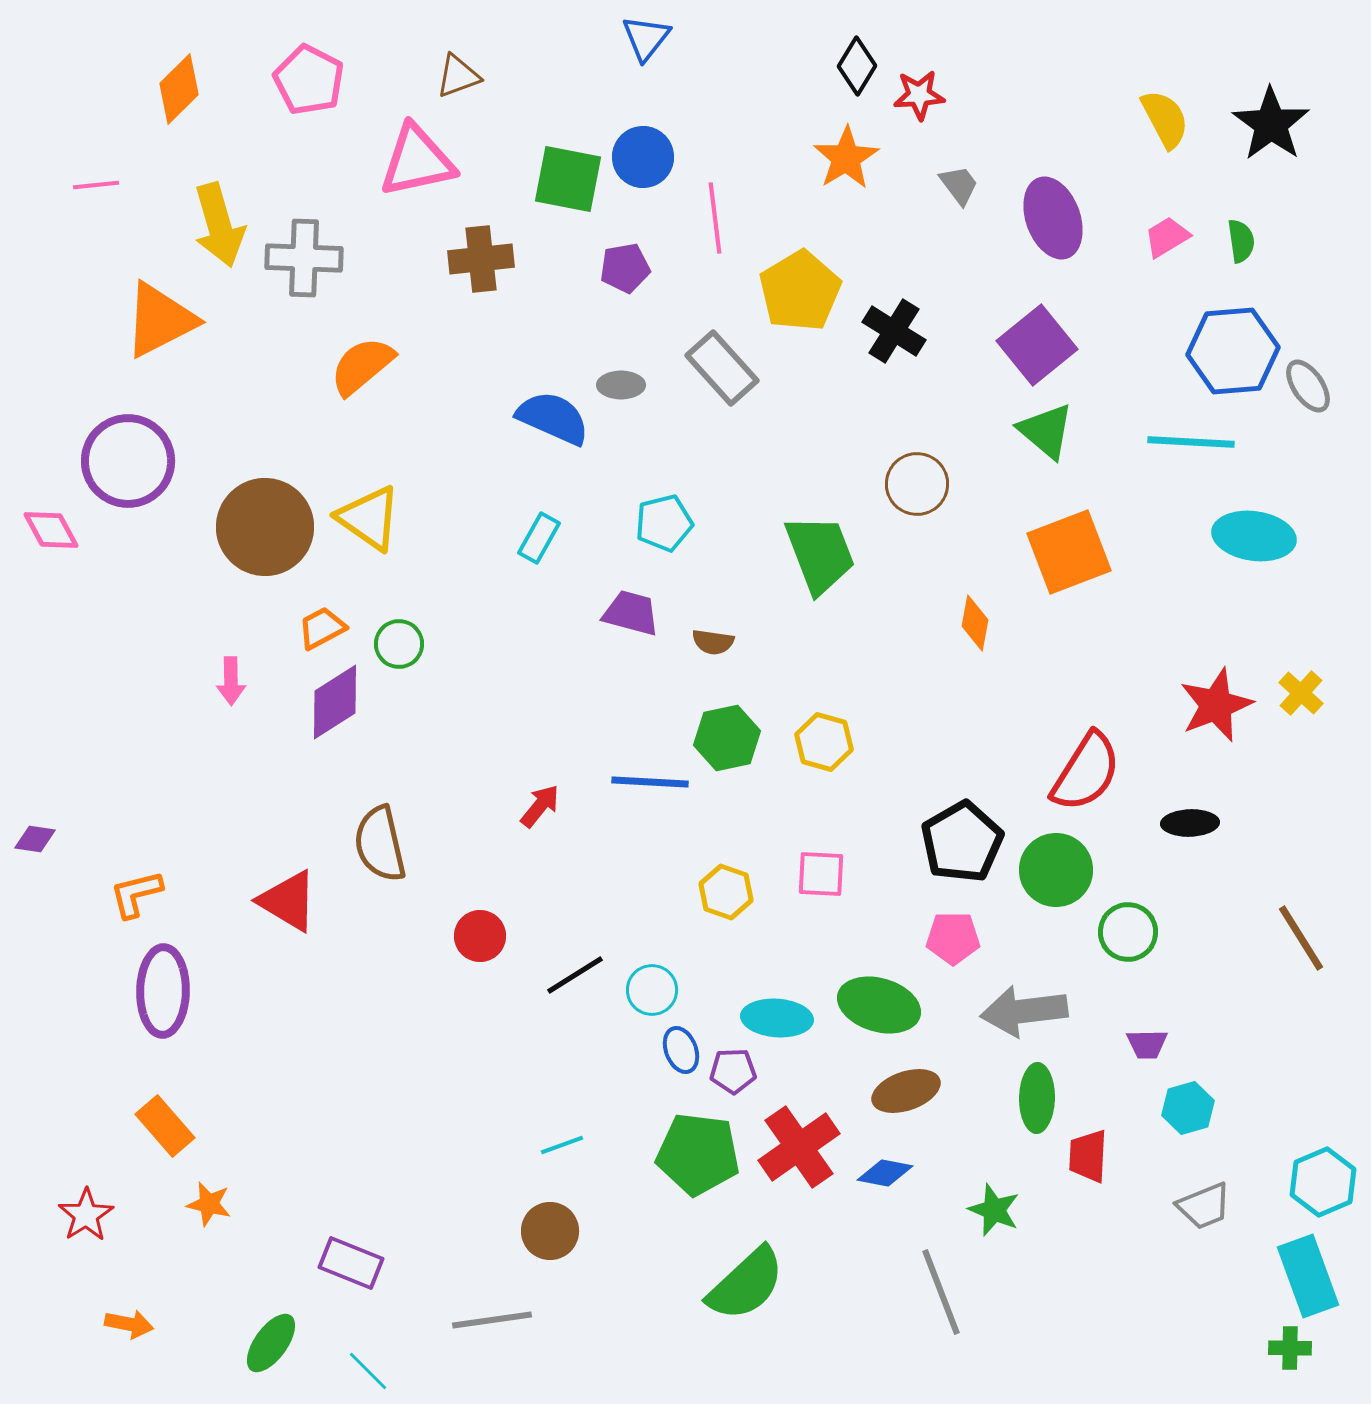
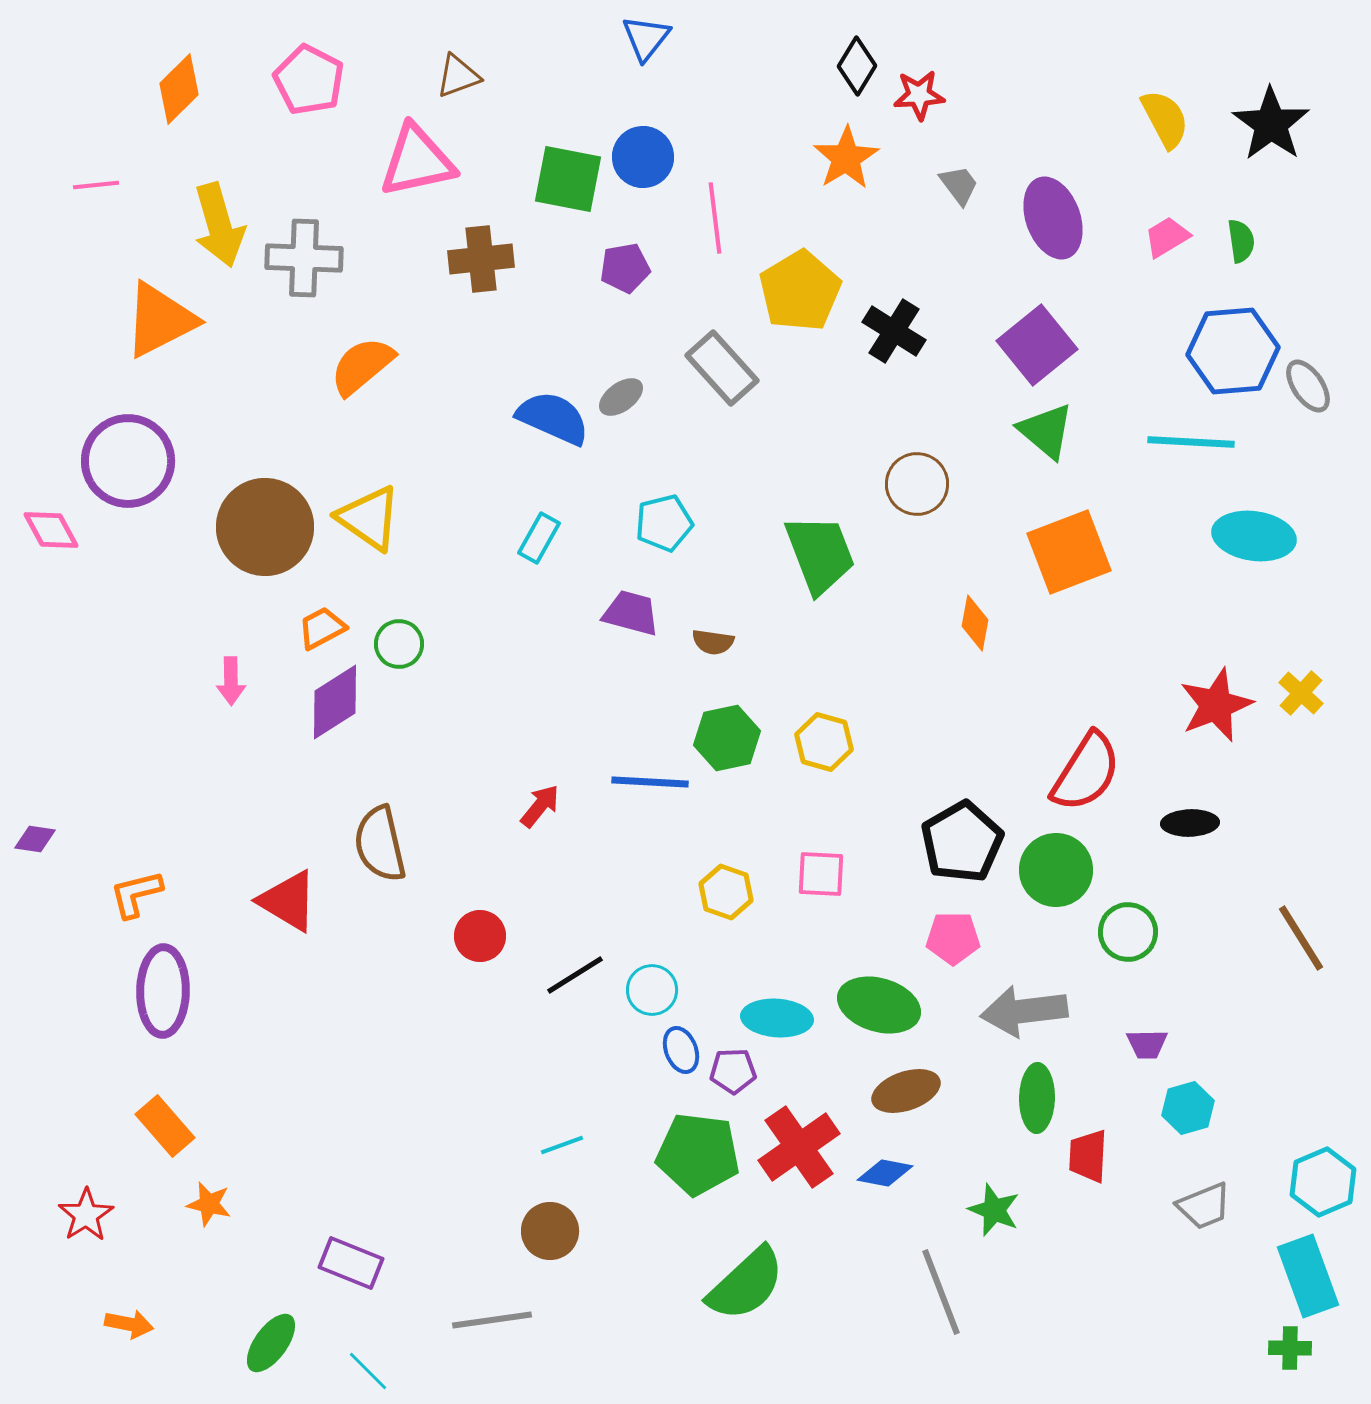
gray ellipse at (621, 385): moved 12 px down; rotated 36 degrees counterclockwise
